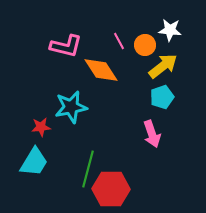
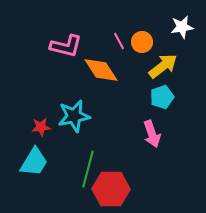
white star: moved 12 px right, 3 px up; rotated 15 degrees counterclockwise
orange circle: moved 3 px left, 3 px up
cyan star: moved 3 px right, 9 px down
